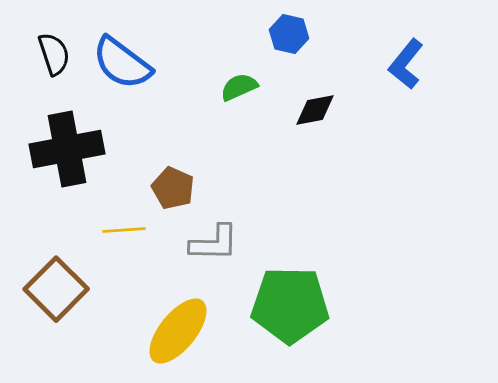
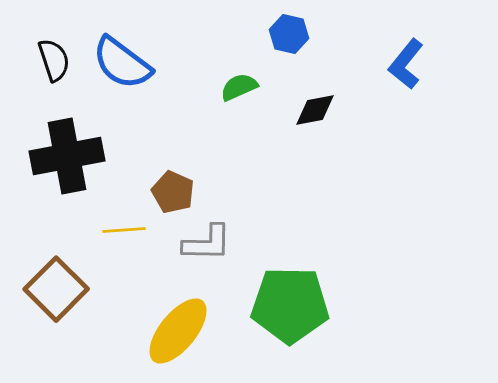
black semicircle: moved 6 px down
black cross: moved 7 px down
brown pentagon: moved 4 px down
gray L-shape: moved 7 px left
